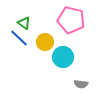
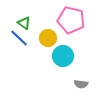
yellow circle: moved 3 px right, 4 px up
cyan circle: moved 1 px up
